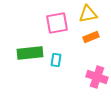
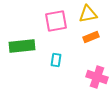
pink square: moved 1 px left, 2 px up
green rectangle: moved 8 px left, 7 px up
